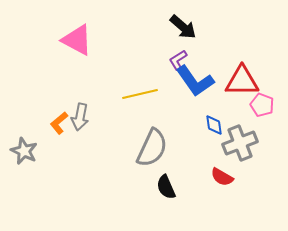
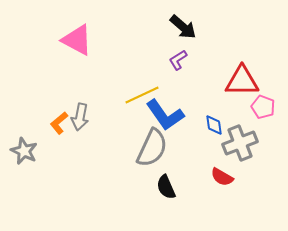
blue L-shape: moved 30 px left, 34 px down
yellow line: moved 2 px right, 1 px down; rotated 12 degrees counterclockwise
pink pentagon: moved 1 px right, 2 px down
